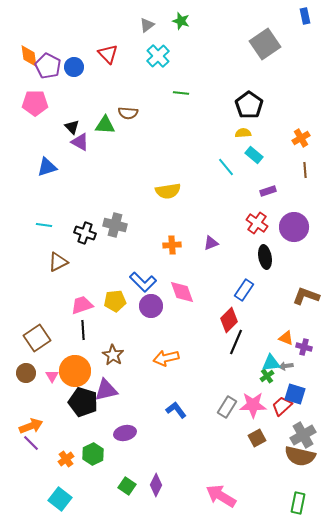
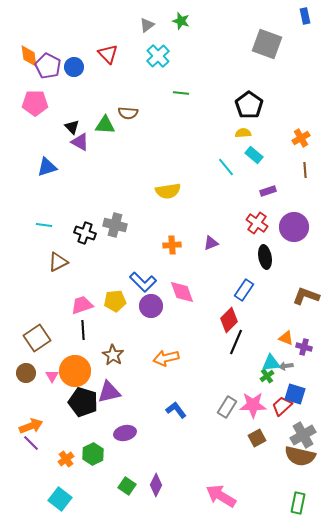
gray square at (265, 44): moved 2 px right; rotated 36 degrees counterclockwise
purple triangle at (106, 390): moved 3 px right, 2 px down
